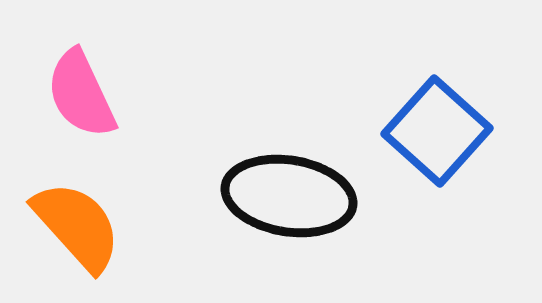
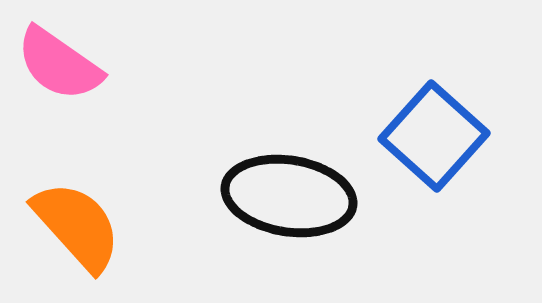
pink semicircle: moved 22 px left, 30 px up; rotated 30 degrees counterclockwise
blue square: moved 3 px left, 5 px down
